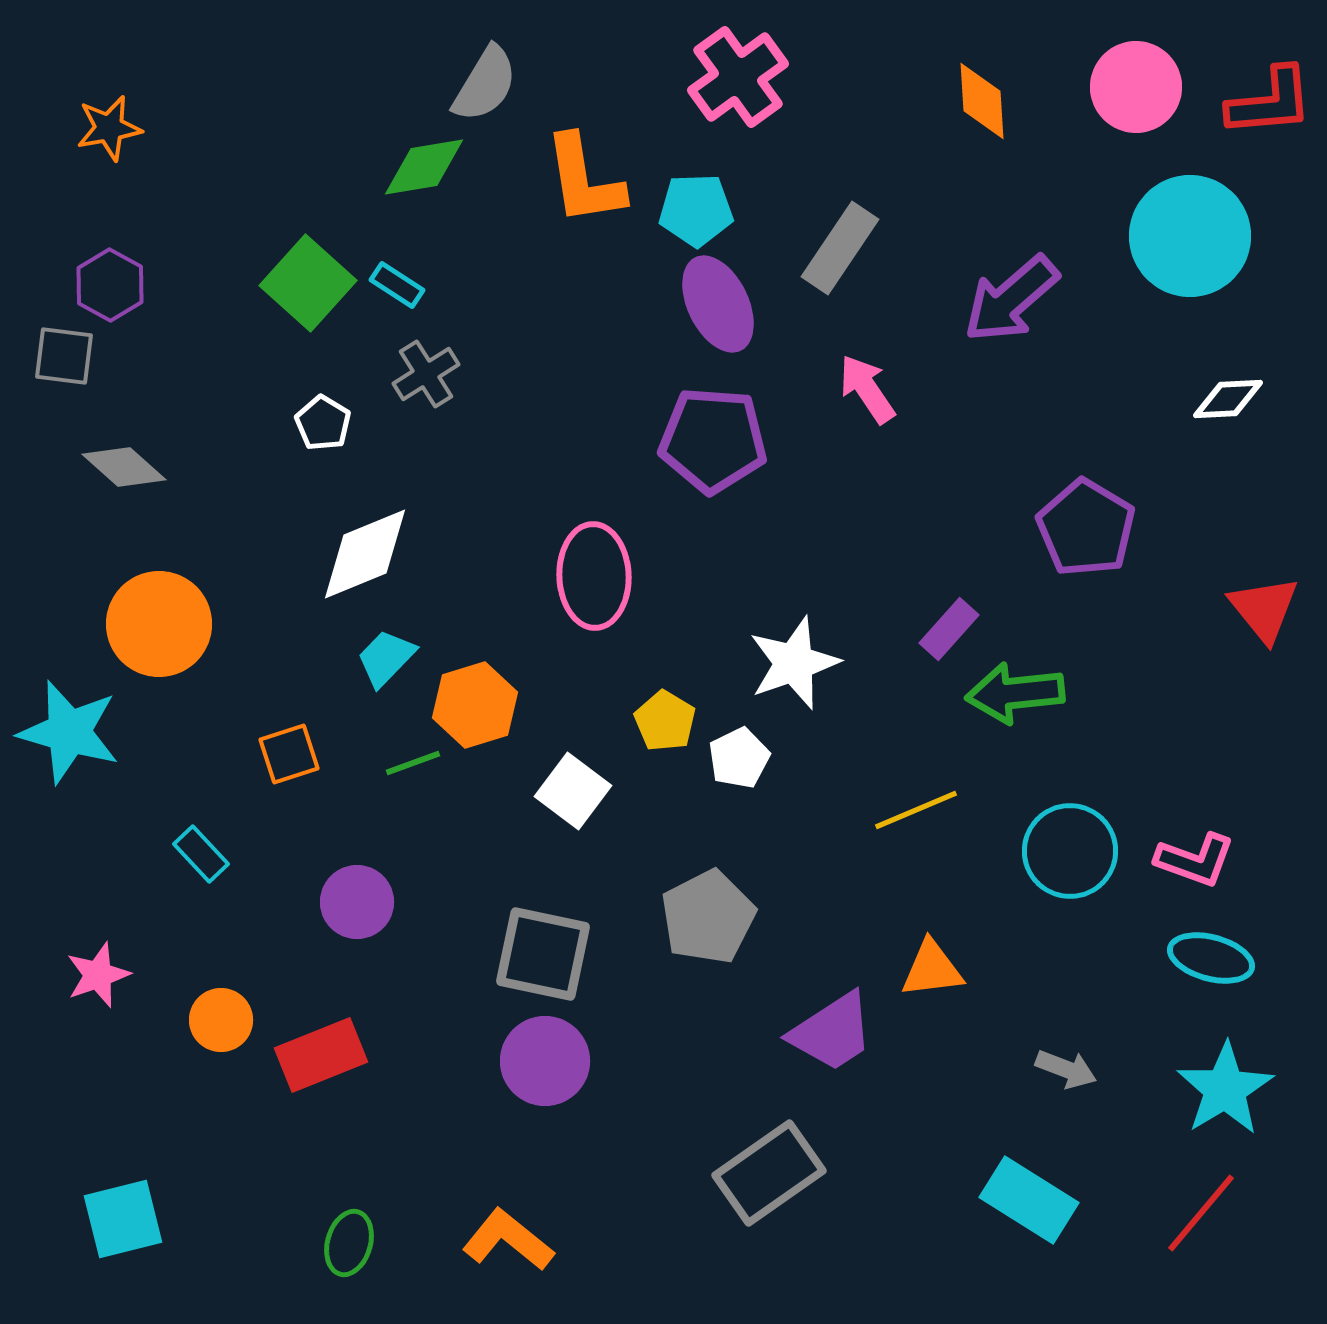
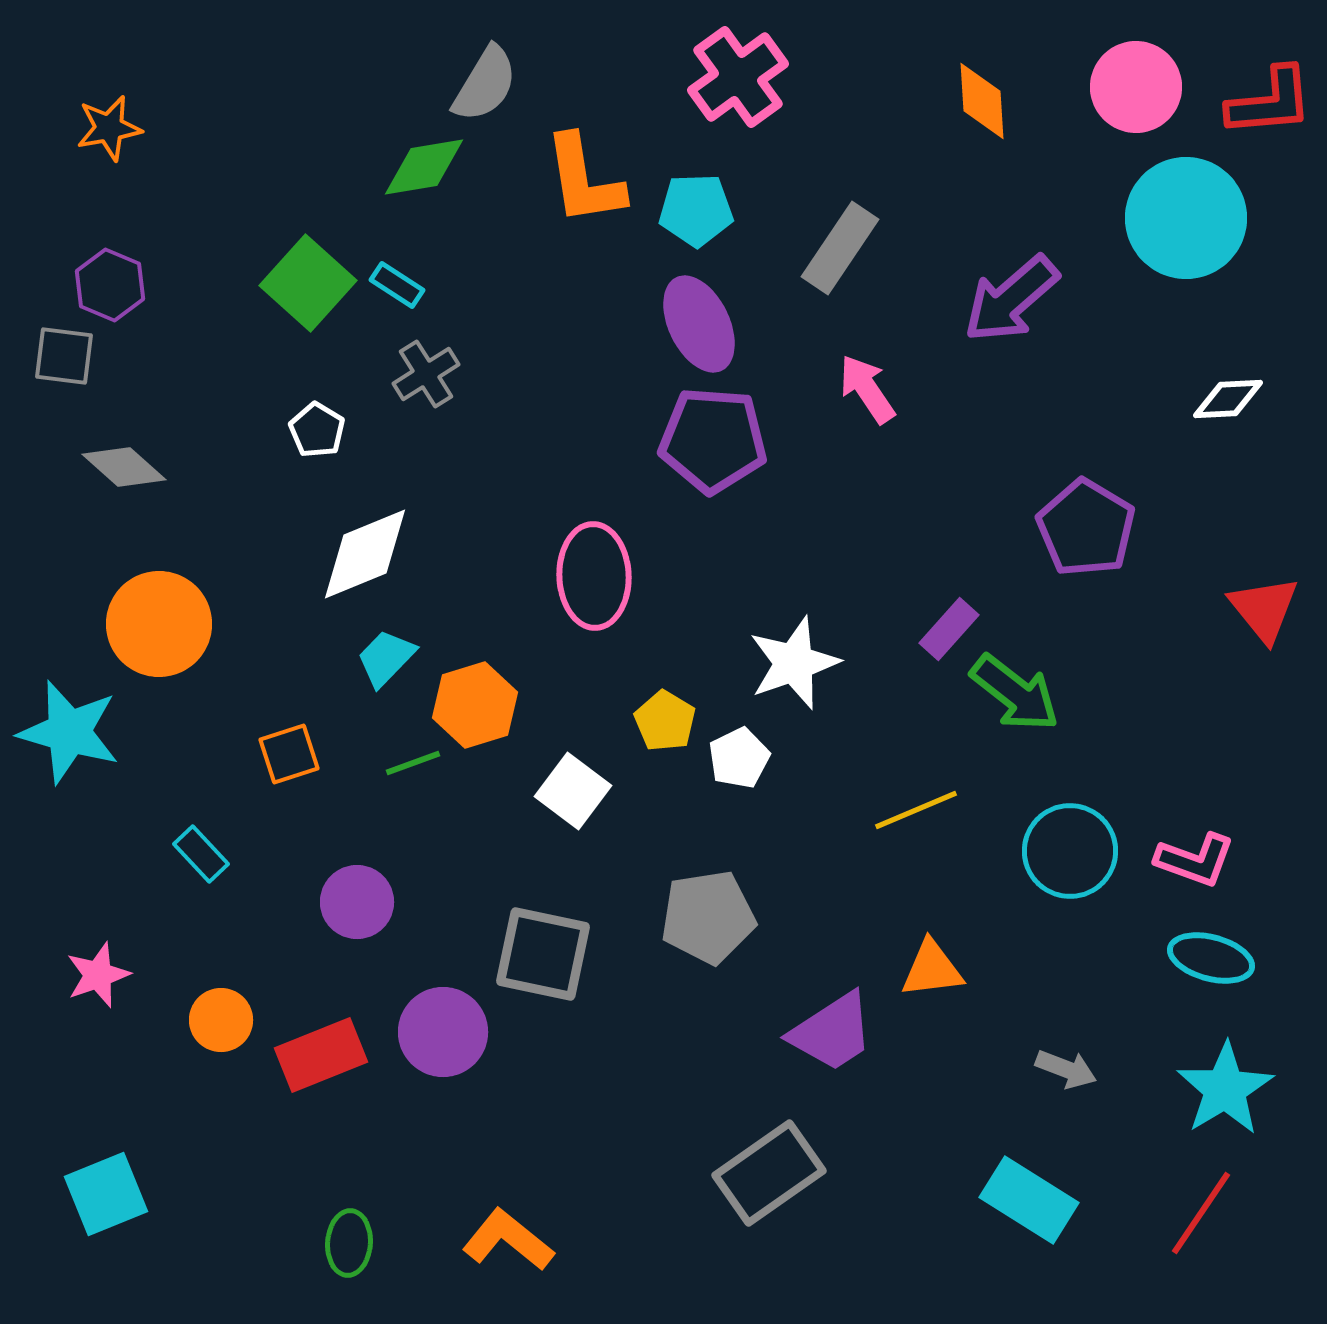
cyan circle at (1190, 236): moved 4 px left, 18 px up
purple hexagon at (110, 285): rotated 6 degrees counterclockwise
purple ellipse at (718, 304): moved 19 px left, 20 px down
white pentagon at (323, 423): moved 6 px left, 7 px down
green arrow at (1015, 693): rotated 136 degrees counterclockwise
gray pentagon at (708, 917): rotated 18 degrees clockwise
purple circle at (545, 1061): moved 102 px left, 29 px up
red line at (1201, 1213): rotated 6 degrees counterclockwise
cyan square at (123, 1219): moved 17 px left, 25 px up; rotated 8 degrees counterclockwise
green ellipse at (349, 1243): rotated 12 degrees counterclockwise
